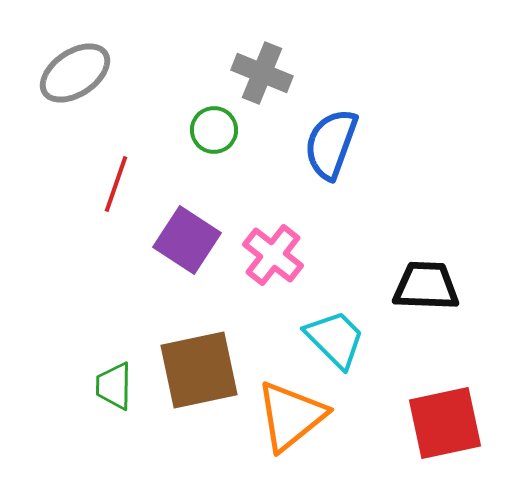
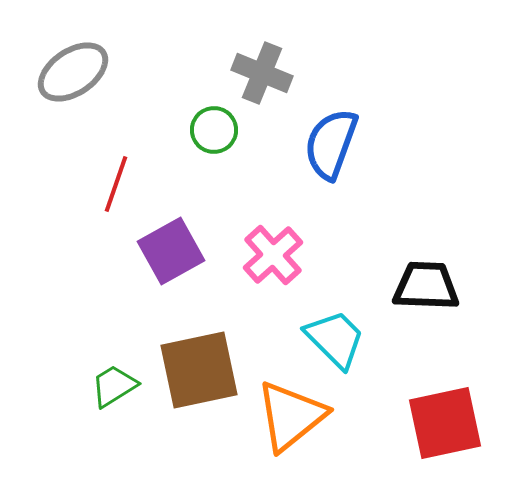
gray ellipse: moved 2 px left, 1 px up
purple square: moved 16 px left, 11 px down; rotated 28 degrees clockwise
pink cross: rotated 10 degrees clockwise
green trapezoid: rotated 57 degrees clockwise
